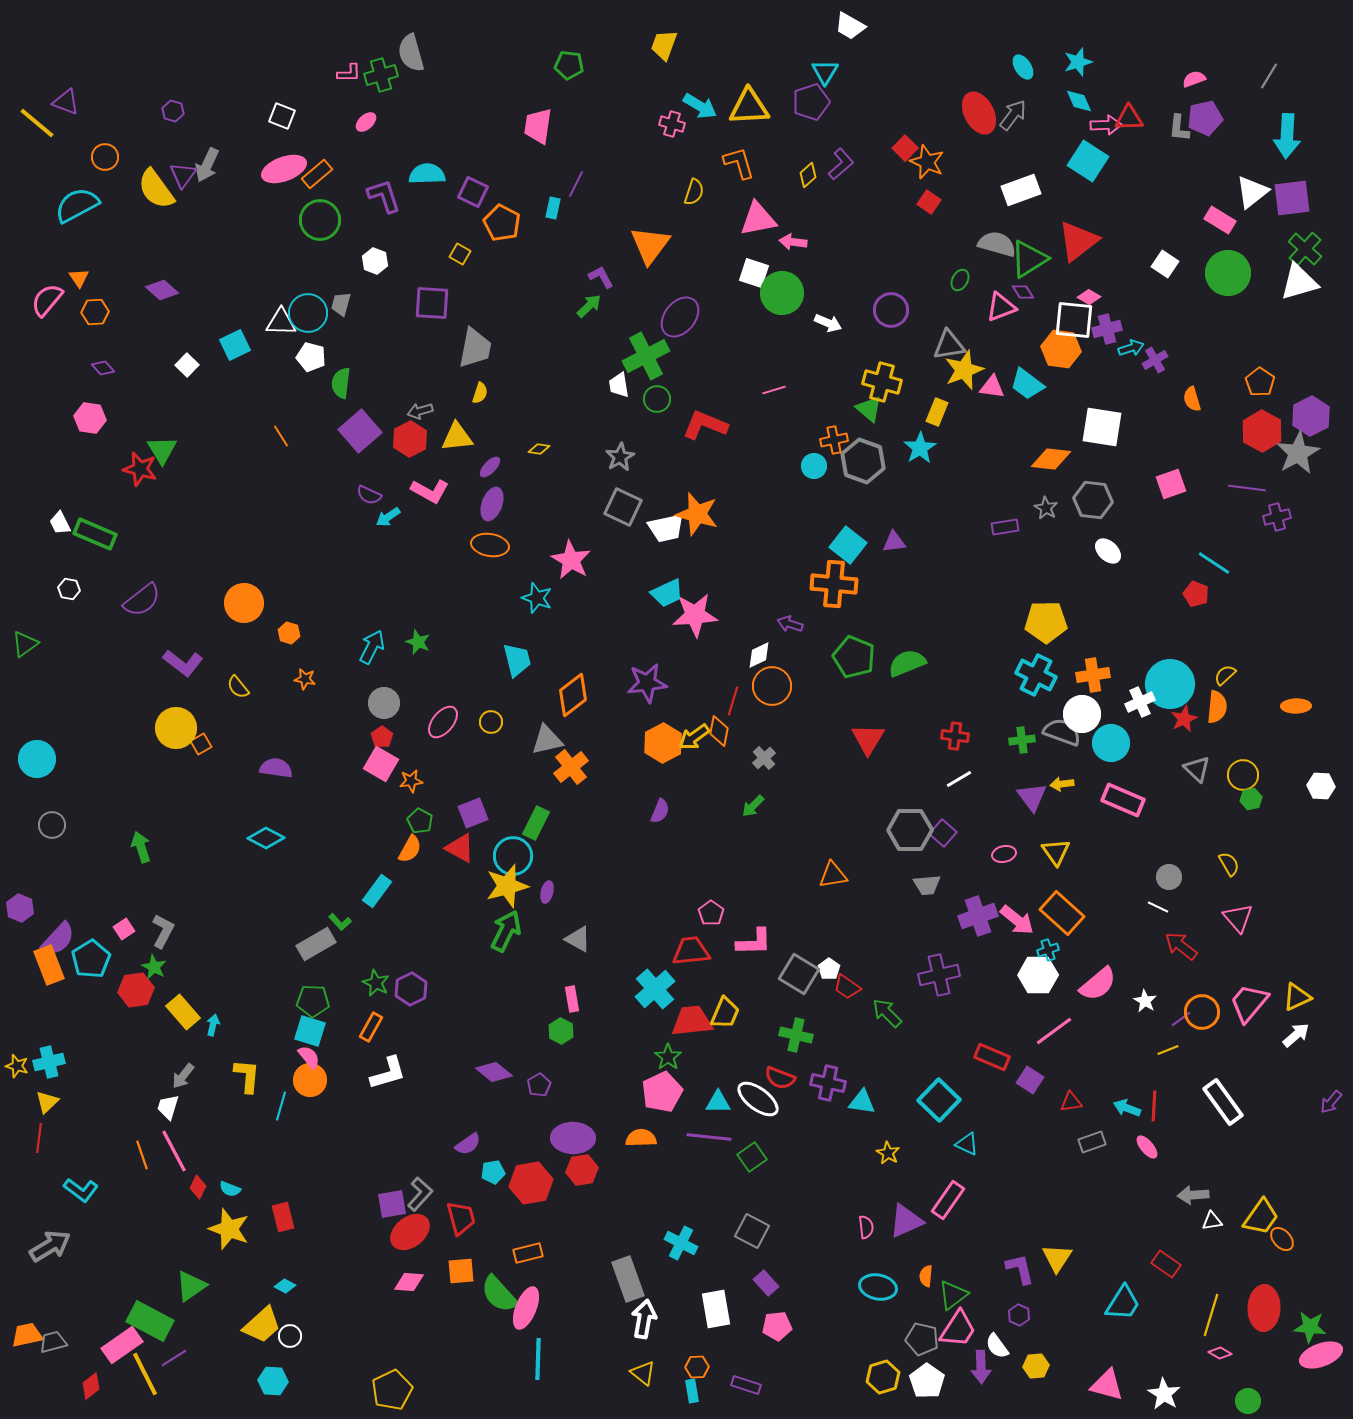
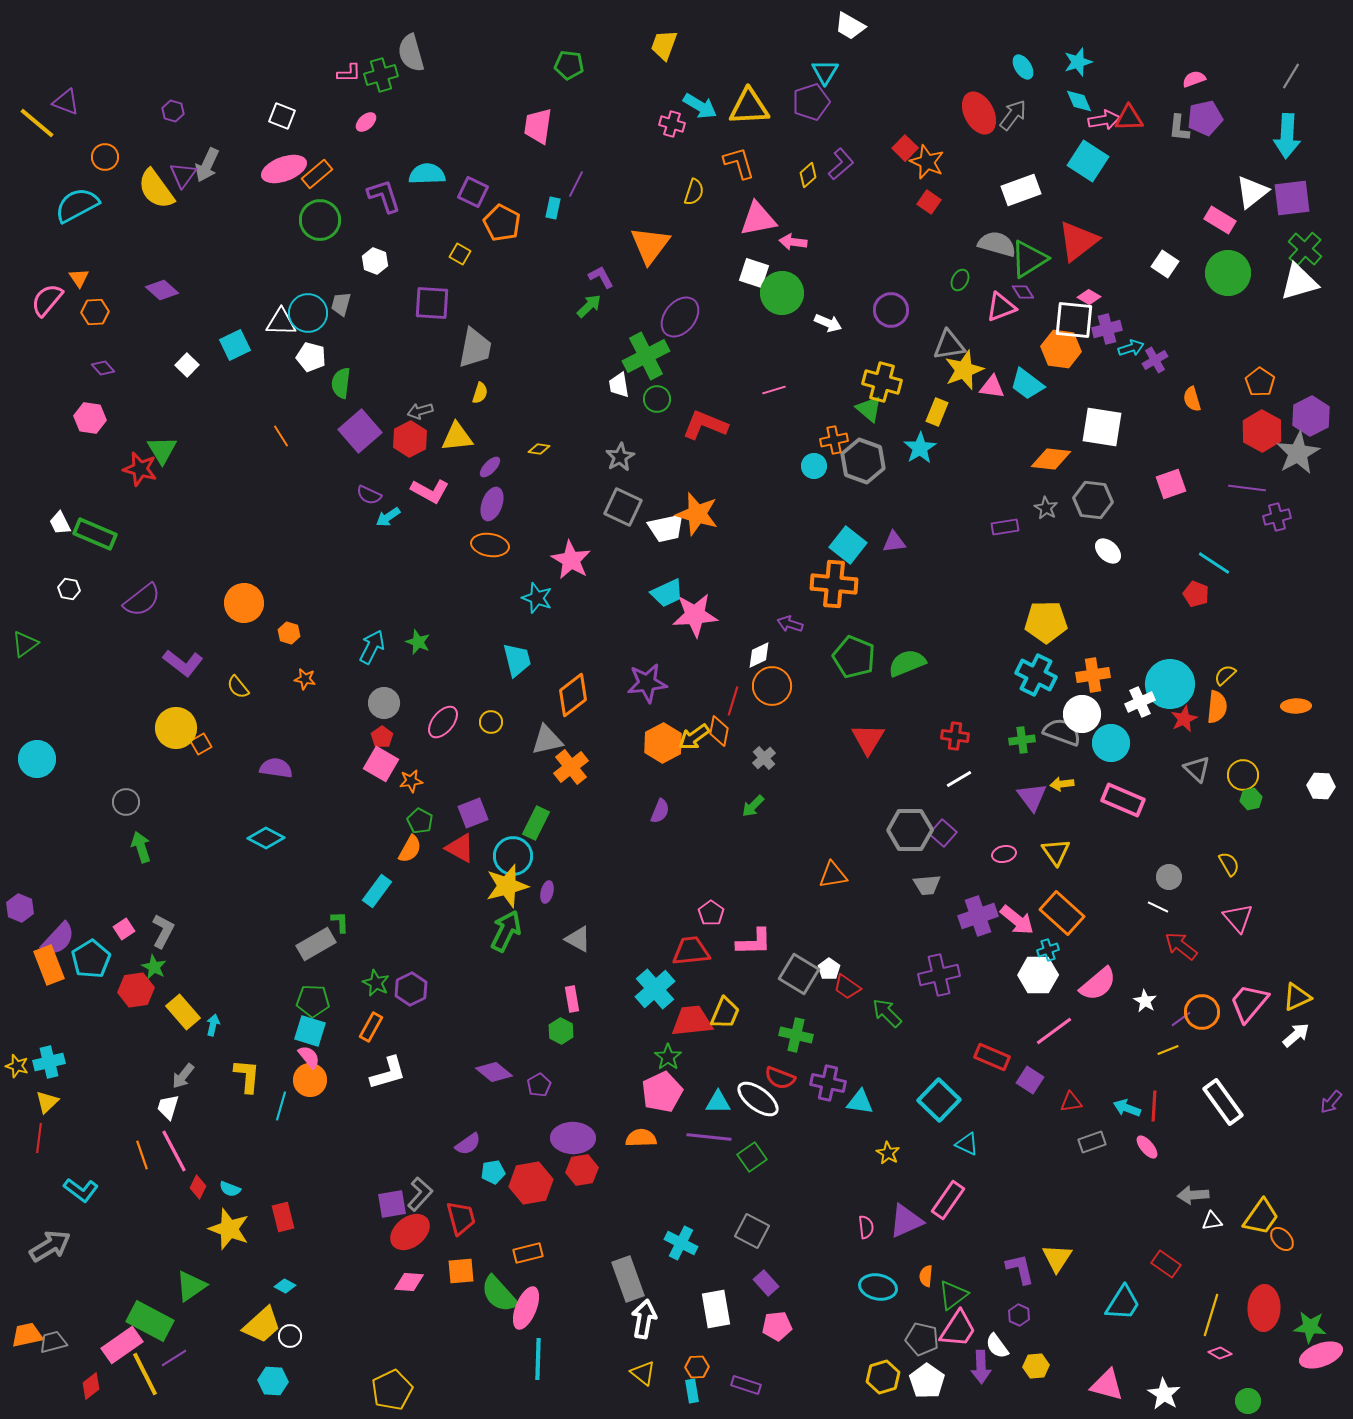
gray line at (1269, 76): moved 22 px right
pink arrow at (1106, 125): moved 2 px left, 5 px up; rotated 8 degrees counterclockwise
gray circle at (52, 825): moved 74 px right, 23 px up
green L-shape at (340, 922): rotated 140 degrees counterclockwise
cyan triangle at (862, 1102): moved 2 px left
